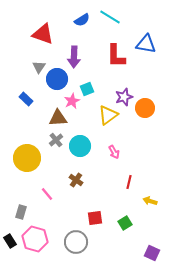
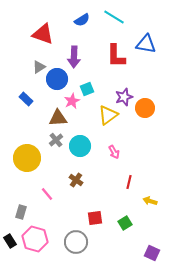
cyan line: moved 4 px right
gray triangle: rotated 24 degrees clockwise
